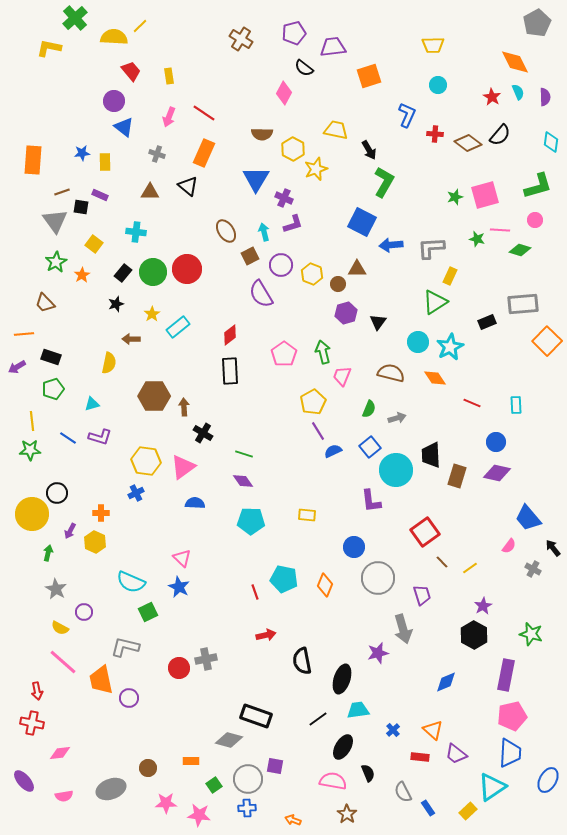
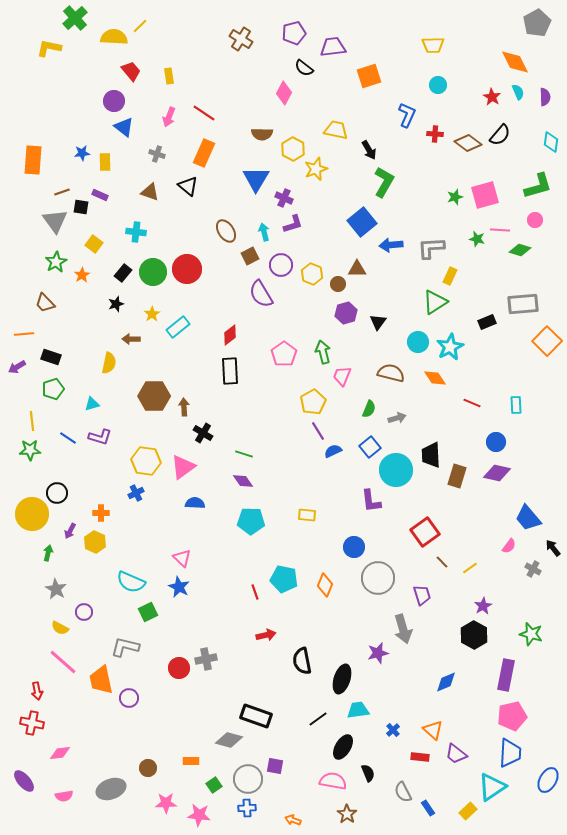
brown triangle at (150, 192): rotated 18 degrees clockwise
blue square at (362, 222): rotated 24 degrees clockwise
